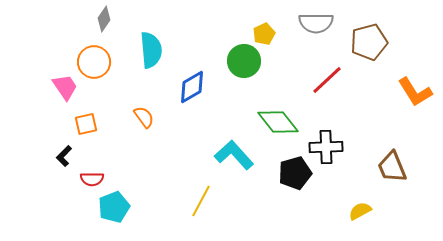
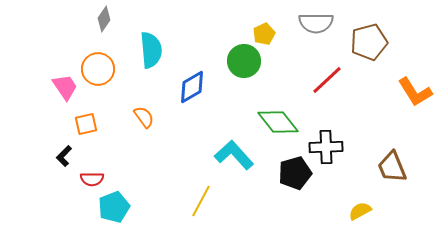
orange circle: moved 4 px right, 7 px down
